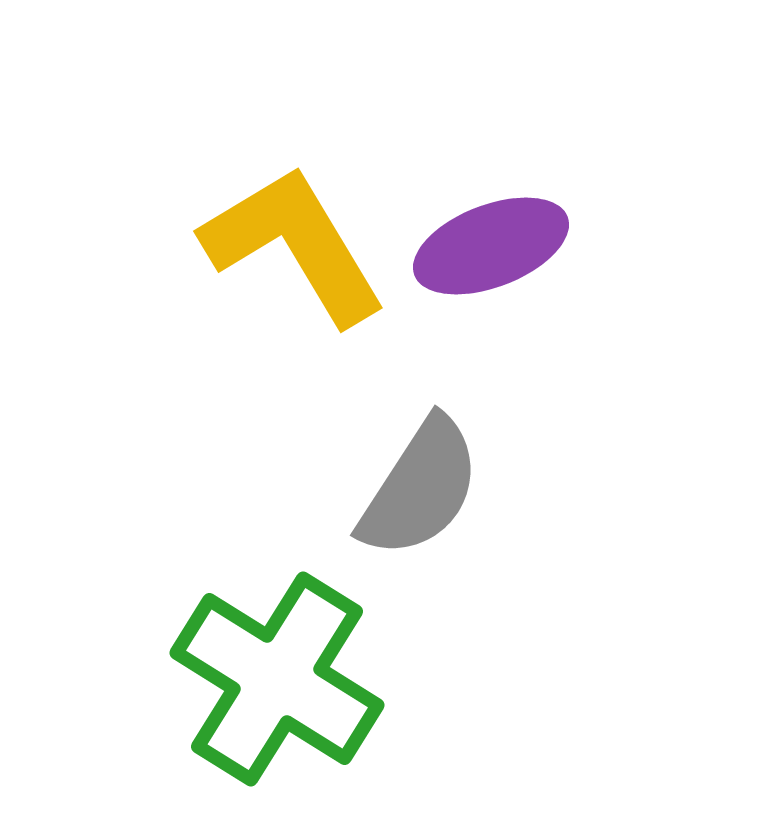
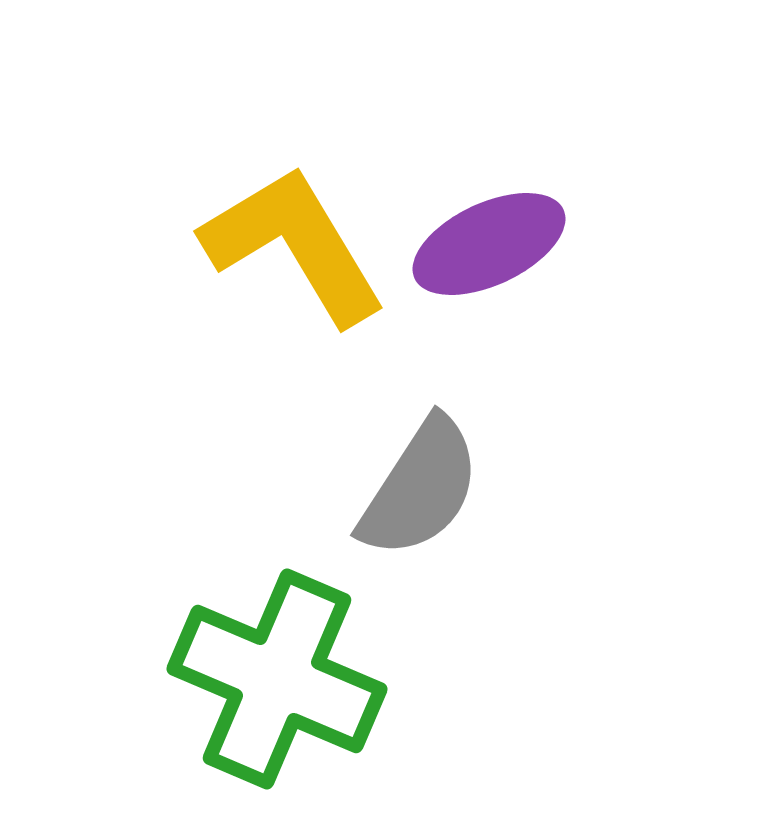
purple ellipse: moved 2 px left, 2 px up; rotated 4 degrees counterclockwise
green cross: rotated 9 degrees counterclockwise
